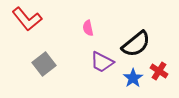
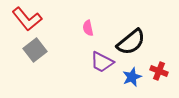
black semicircle: moved 5 px left, 2 px up
gray square: moved 9 px left, 14 px up
red cross: rotated 12 degrees counterclockwise
blue star: moved 1 px left, 1 px up; rotated 12 degrees clockwise
